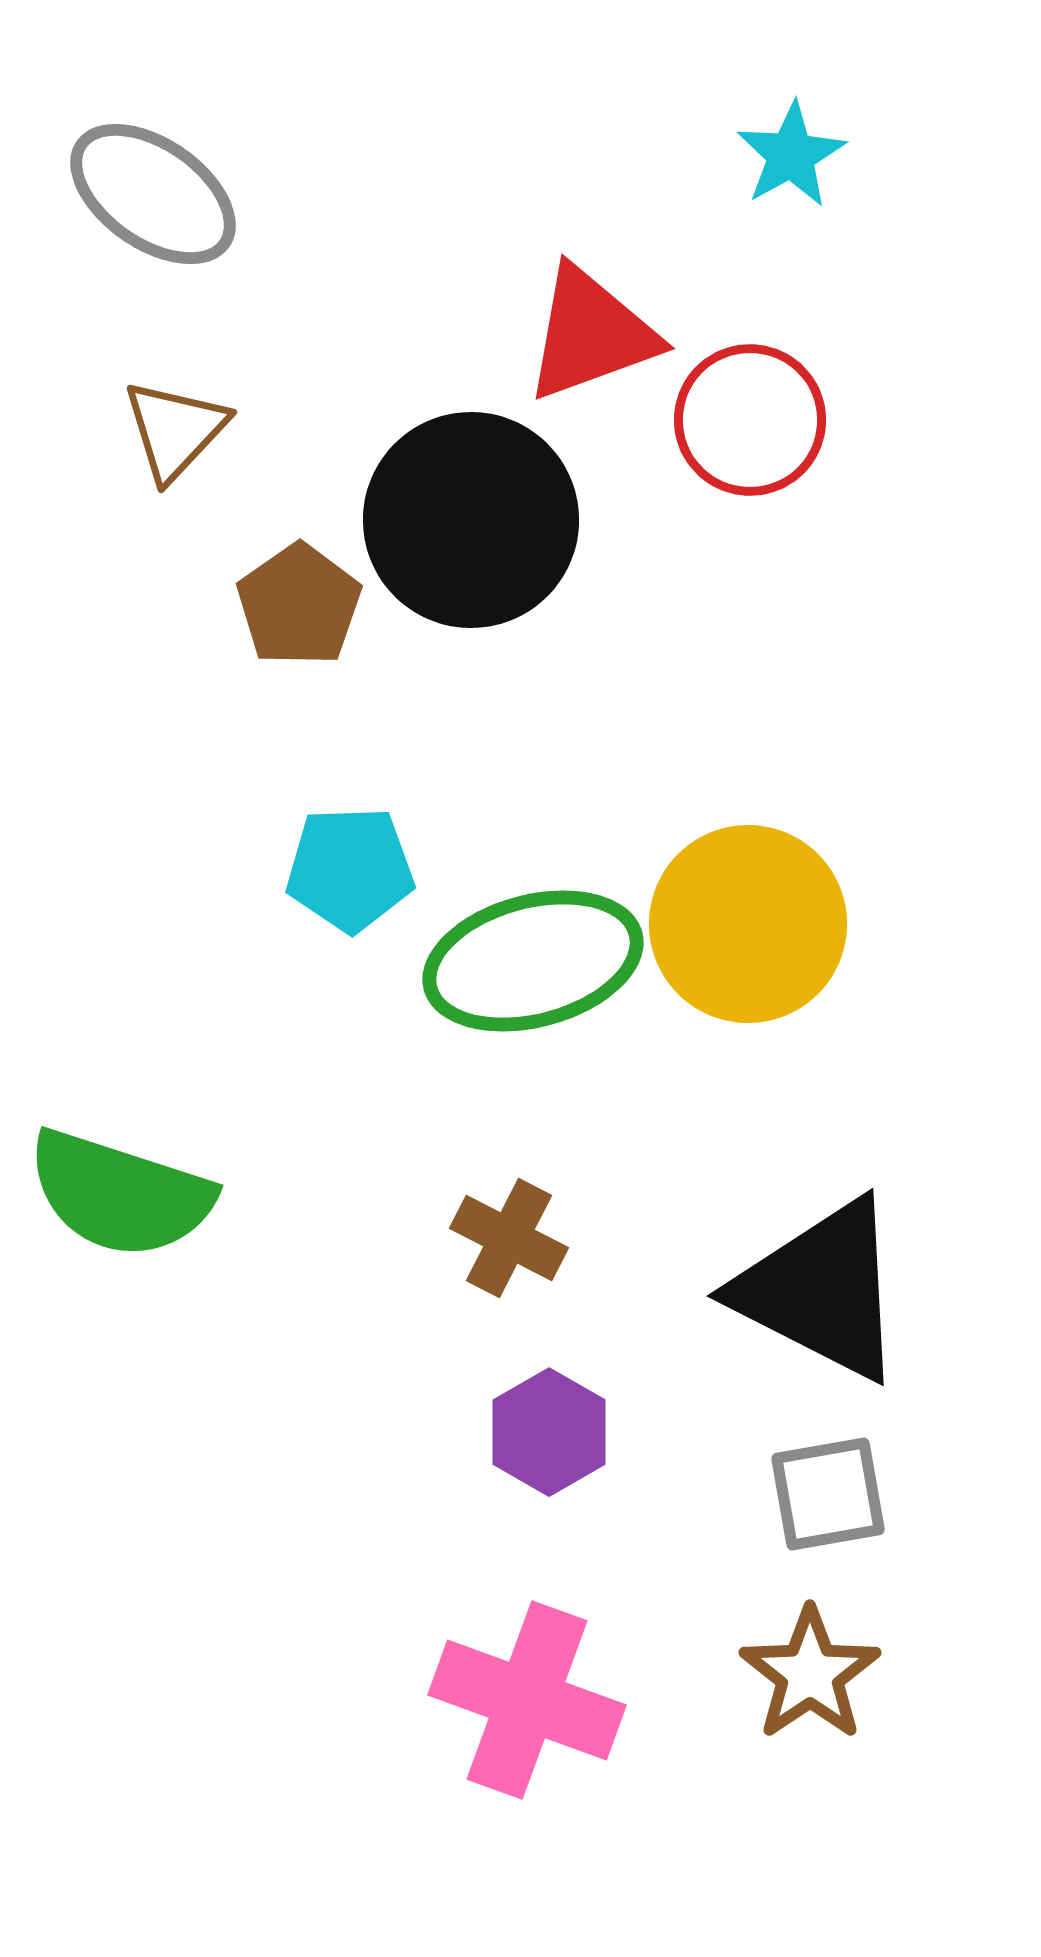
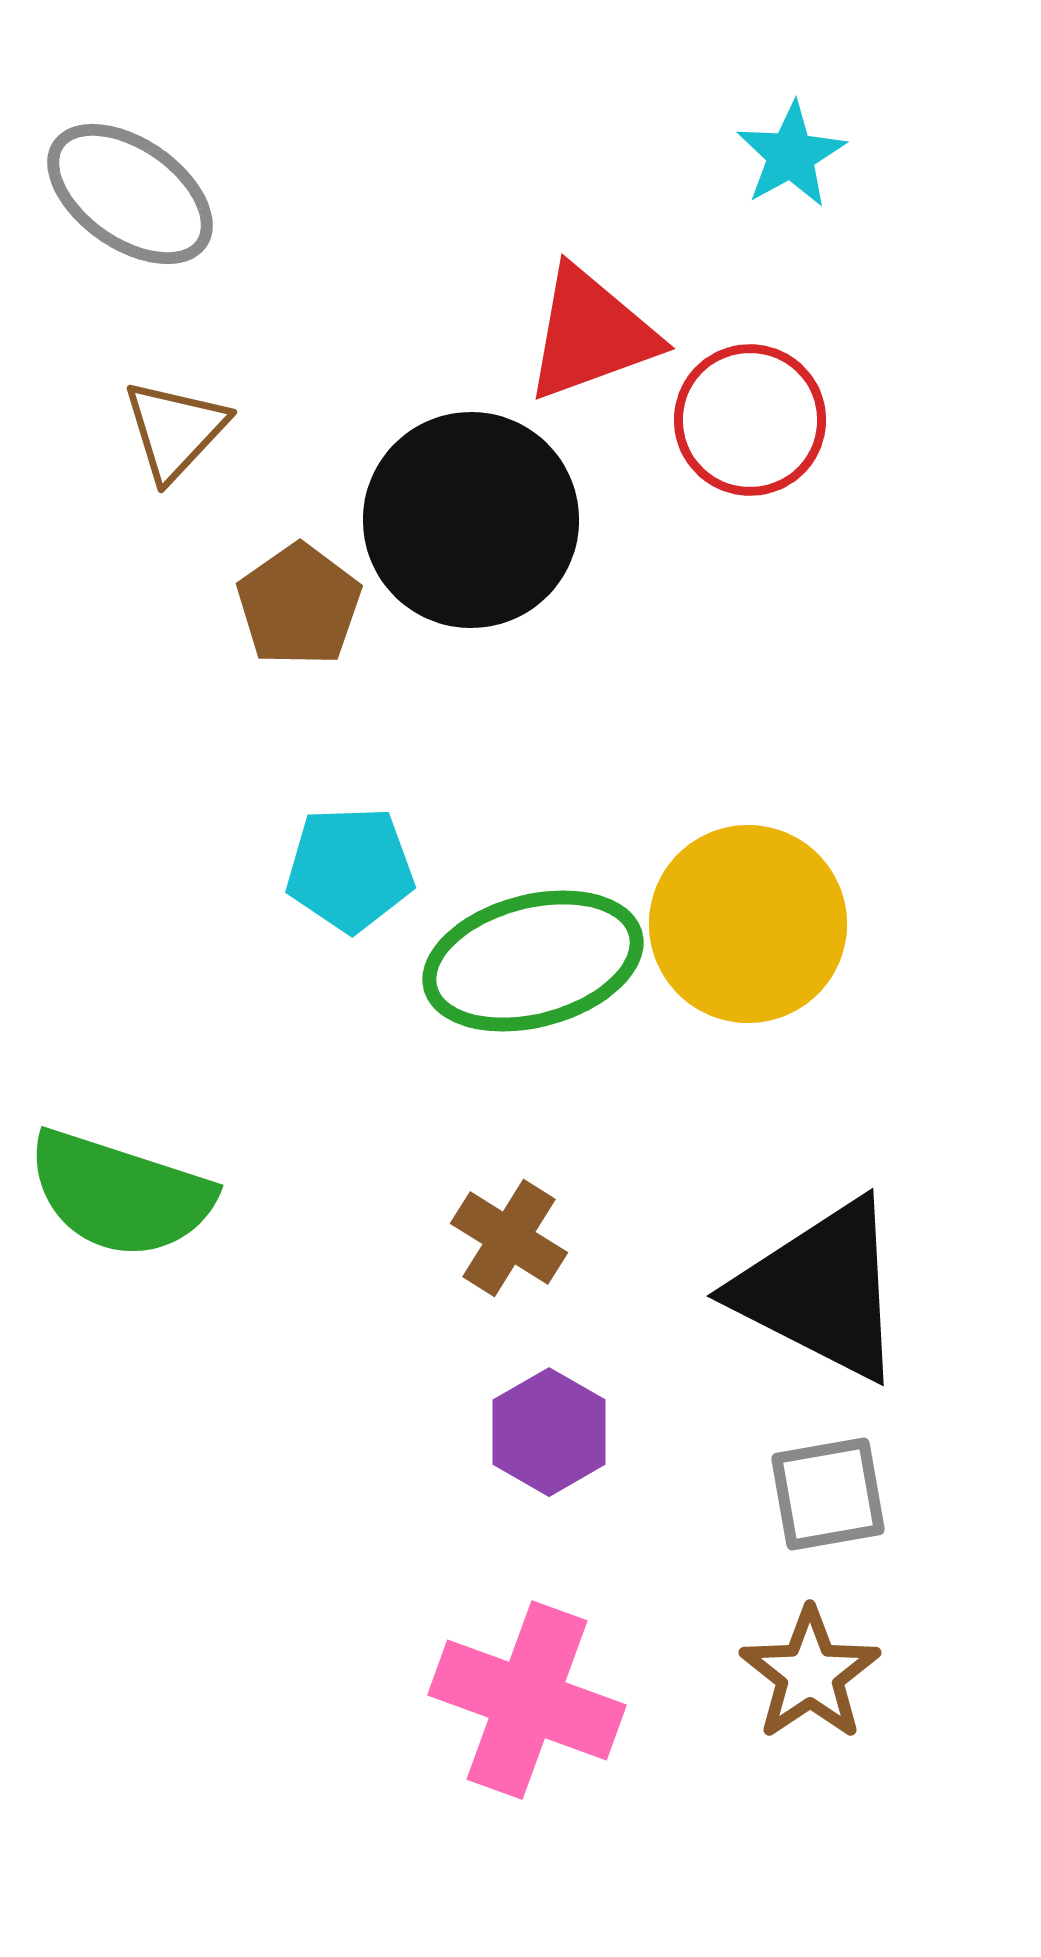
gray ellipse: moved 23 px left
brown cross: rotated 5 degrees clockwise
